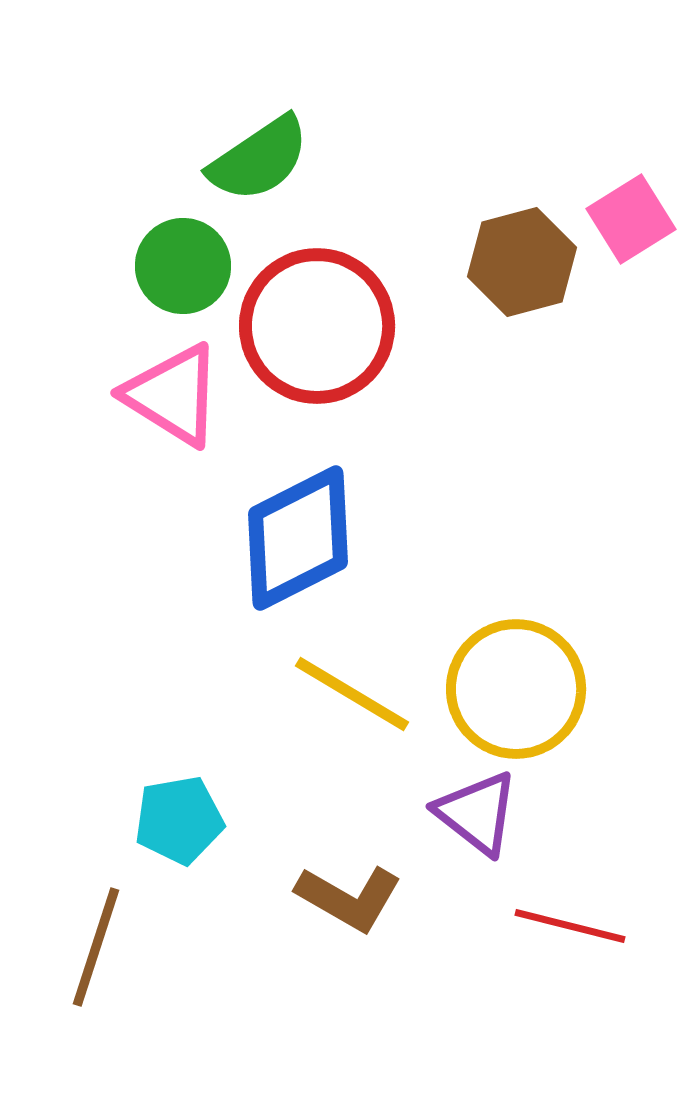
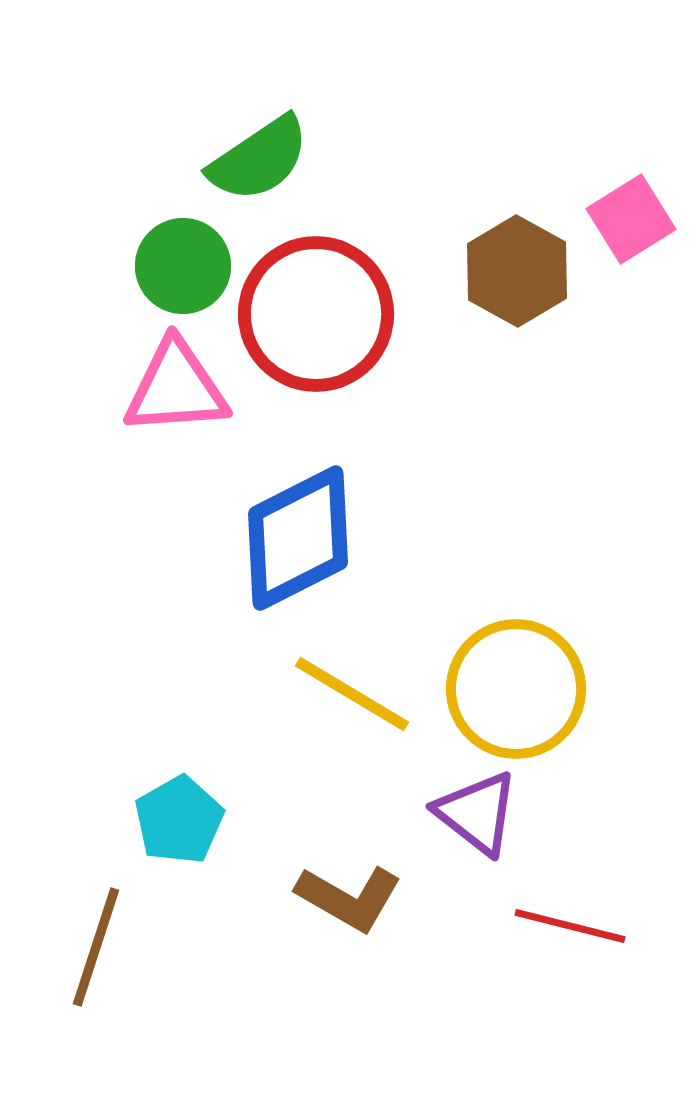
brown hexagon: moved 5 px left, 9 px down; rotated 16 degrees counterclockwise
red circle: moved 1 px left, 12 px up
pink triangle: moved 3 px right, 7 px up; rotated 36 degrees counterclockwise
cyan pentagon: rotated 20 degrees counterclockwise
